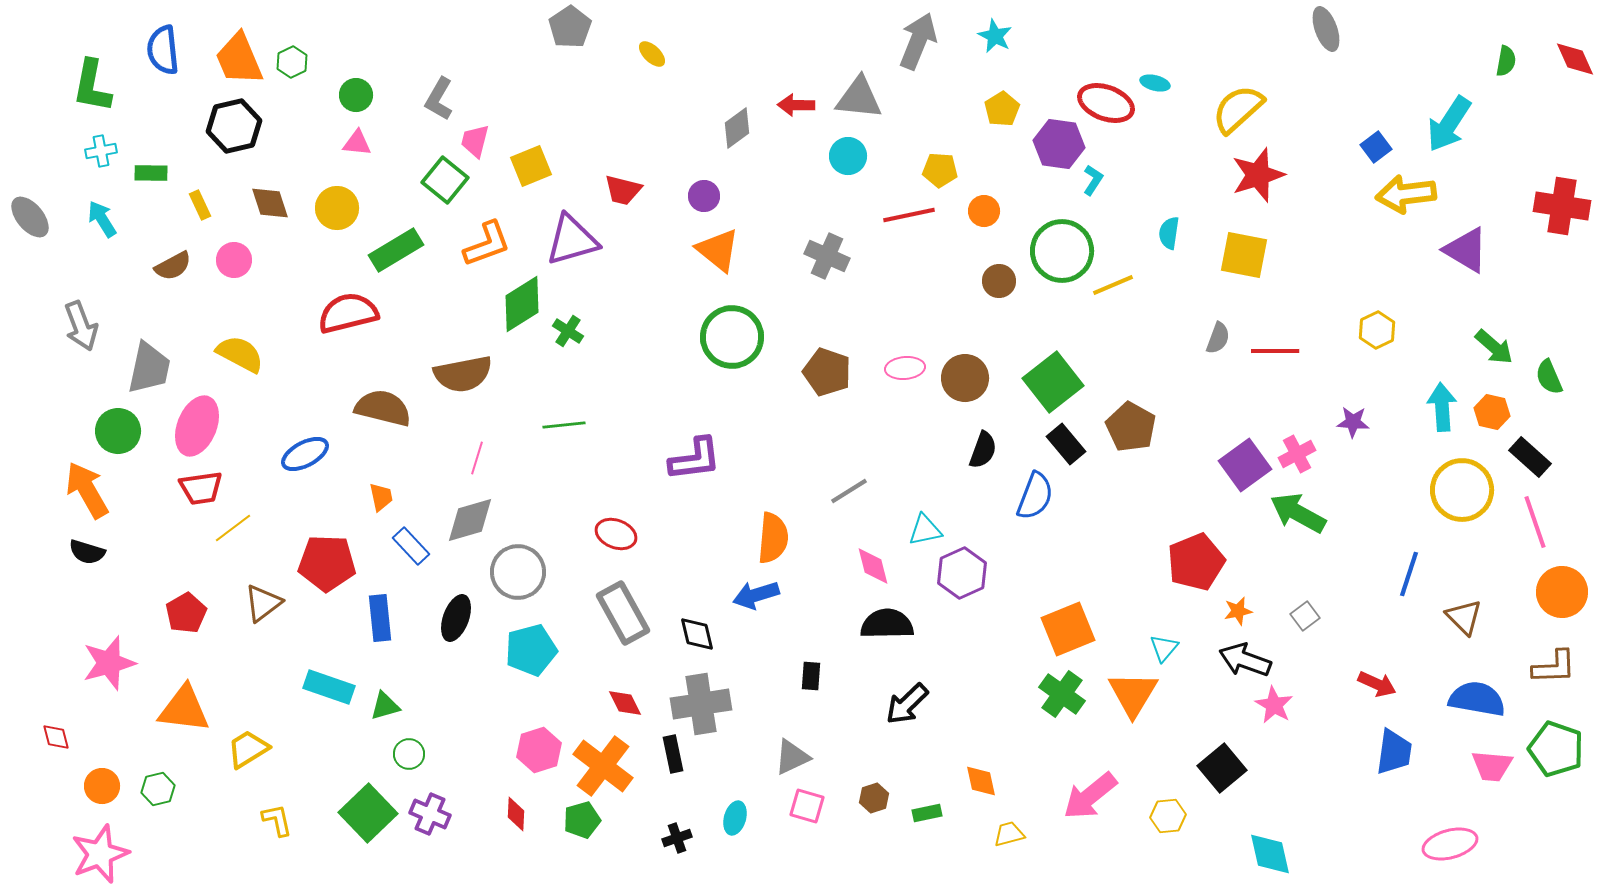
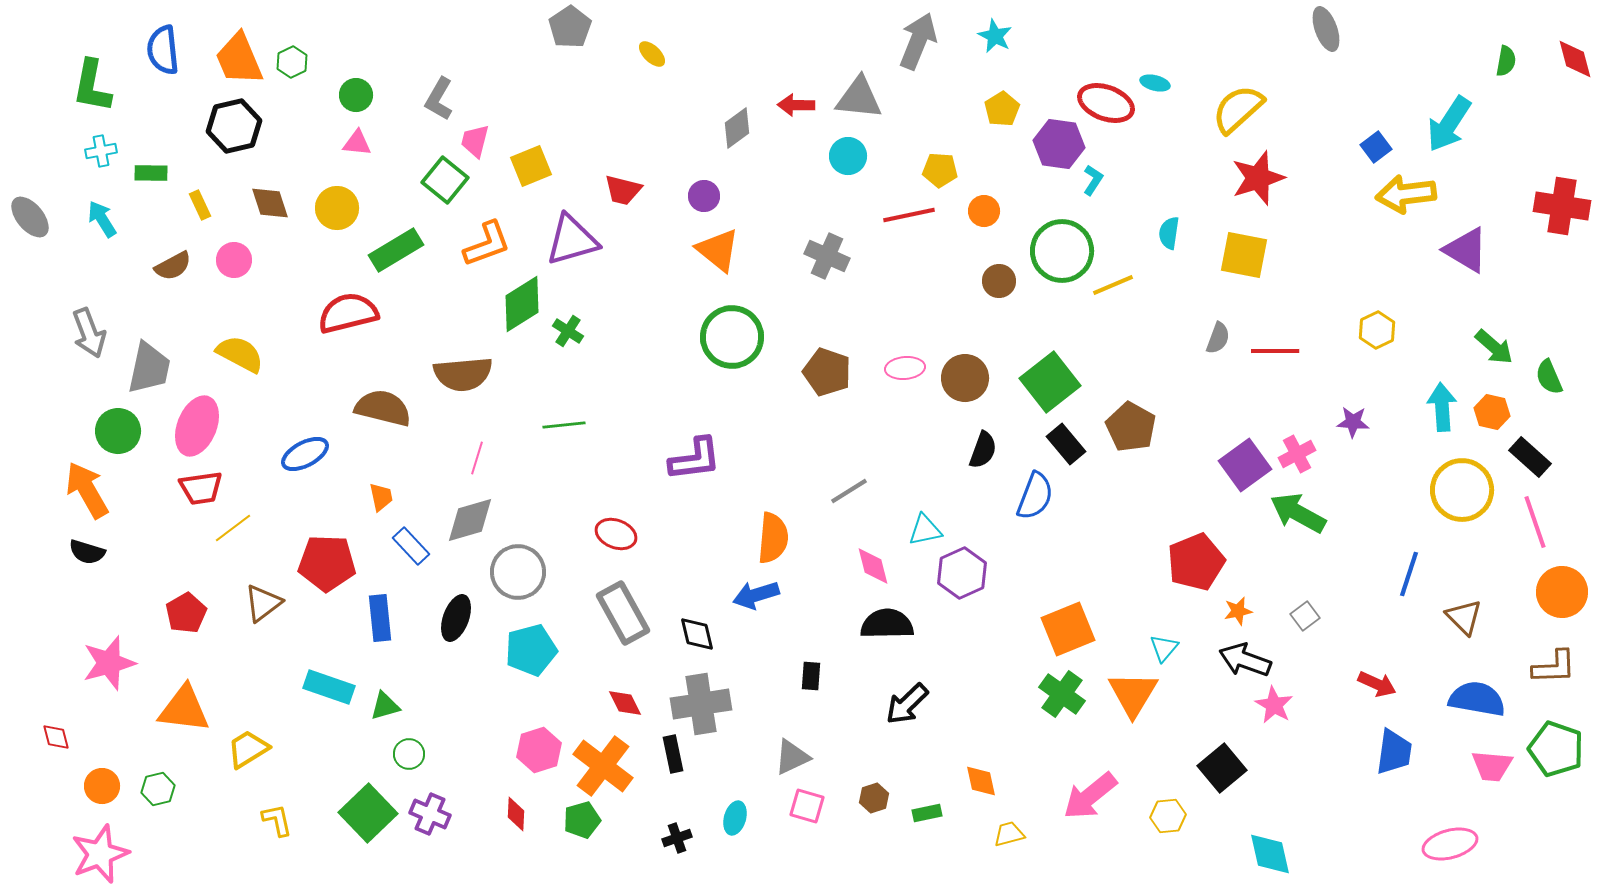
red diamond at (1575, 59): rotated 9 degrees clockwise
red star at (1258, 175): moved 3 px down
gray arrow at (81, 326): moved 8 px right, 7 px down
brown semicircle at (463, 374): rotated 6 degrees clockwise
green square at (1053, 382): moved 3 px left
